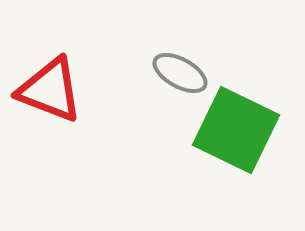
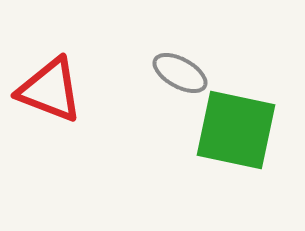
green square: rotated 14 degrees counterclockwise
